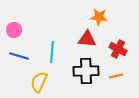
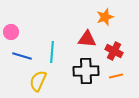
orange star: moved 6 px right; rotated 24 degrees counterclockwise
pink circle: moved 3 px left, 2 px down
red cross: moved 4 px left, 2 px down
blue line: moved 3 px right
yellow semicircle: moved 1 px left, 1 px up
